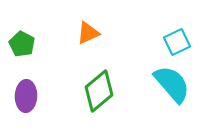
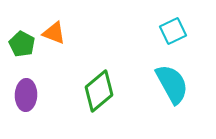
orange triangle: moved 34 px left; rotated 45 degrees clockwise
cyan square: moved 4 px left, 11 px up
cyan semicircle: rotated 12 degrees clockwise
purple ellipse: moved 1 px up
